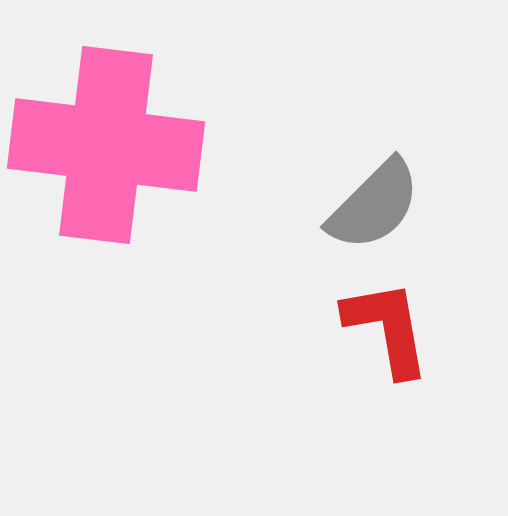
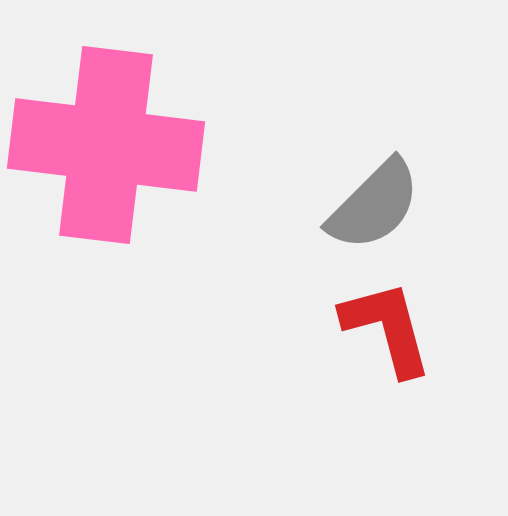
red L-shape: rotated 5 degrees counterclockwise
